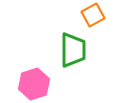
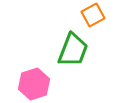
green trapezoid: rotated 21 degrees clockwise
